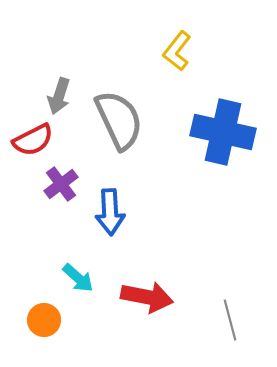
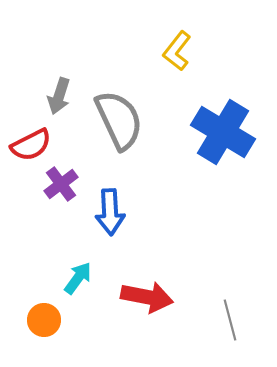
blue cross: rotated 18 degrees clockwise
red semicircle: moved 2 px left, 5 px down
cyan arrow: rotated 96 degrees counterclockwise
